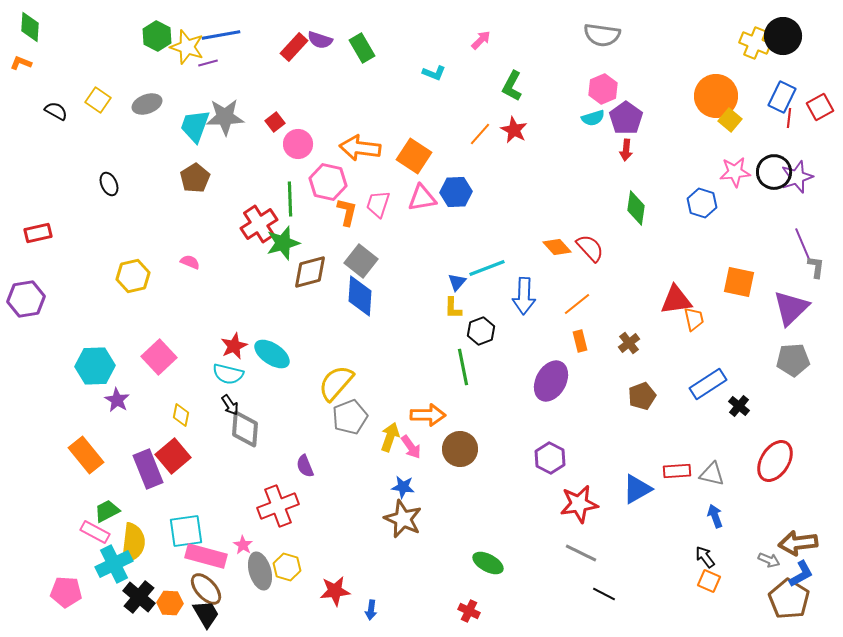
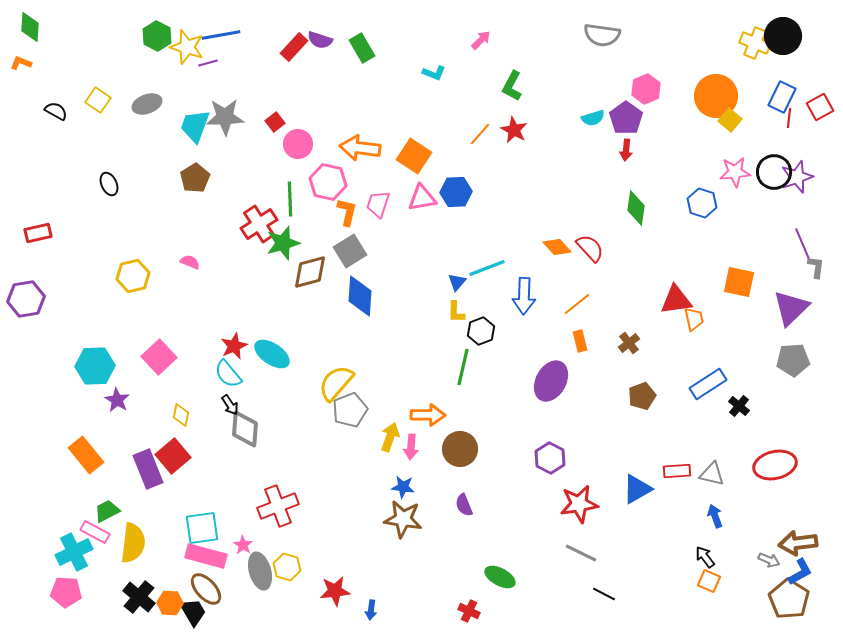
pink hexagon at (603, 89): moved 43 px right
gray square at (361, 261): moved 11 px left, 10 px up; rotated 20 degrees clockwise
yellow L-shape at (453, 308): moved 3 px right, 4 px down
green line at (463, 367): rotated 24 degrees clockwise
cyan semicircle at (228, 374): rotated 36 degrees clockwise
gray pentagon at (350, 417): moved 7 px up
pink arrow at (411, 447): rotated 40 degrees clockwise
red ellipse at (775, 461): moved 4 px down; rotated 45 degrees clockwise
purple semicircle at (305, 466): moved 159 px right, 39 px down
brown star at (403, 519): rotated 15 degrees counterclockwise
cyan square at (186, 531): moved 16 px right, 3 px up
green ellipse at (488, 563): moved 12 px right, 14 px down
cyan cross at (114, 564): moved 40 px left, 12 px up
blue L-shape at (801, 574): moved 1 px left, 2 px up
black trapezoid at (206, 614): moved 13 px left, 2 px up
